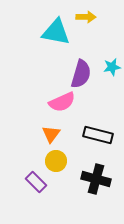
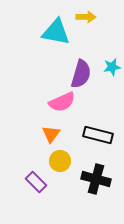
yellow circle: moved 4 px right
